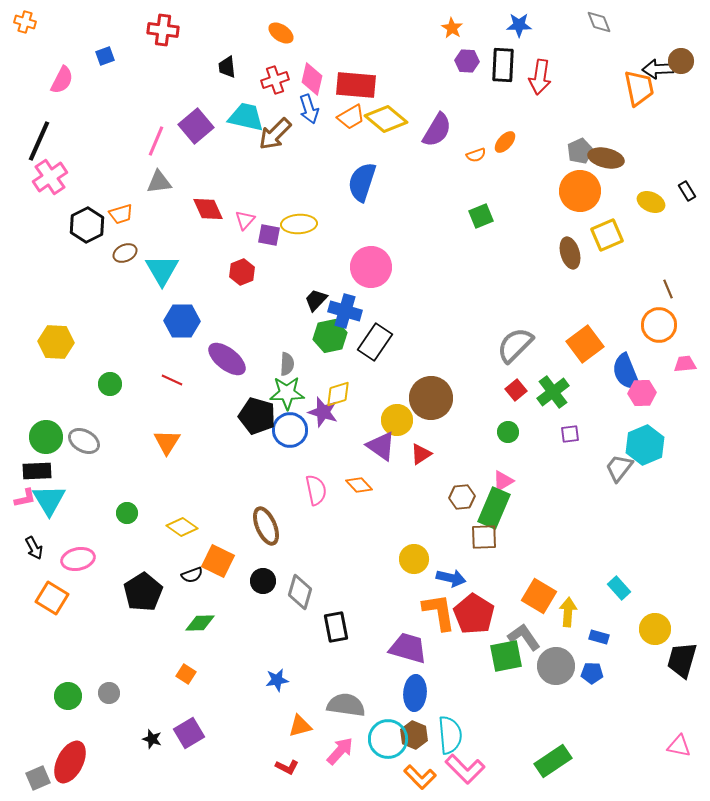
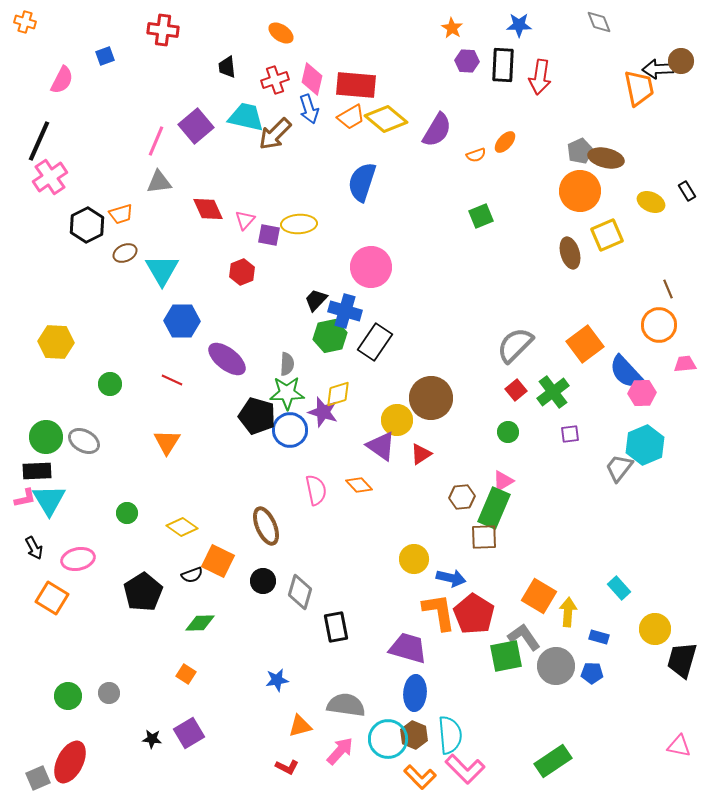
blue semicircle at (626, 372): rotated 21 degrees counterclockwise
black star at (152, 739): rotated 12 degrees counterclockwise
